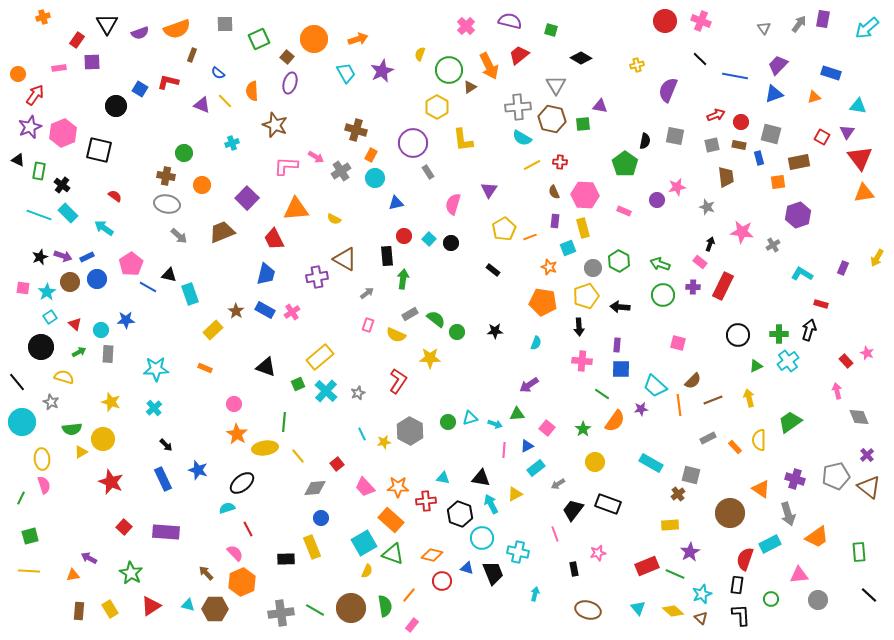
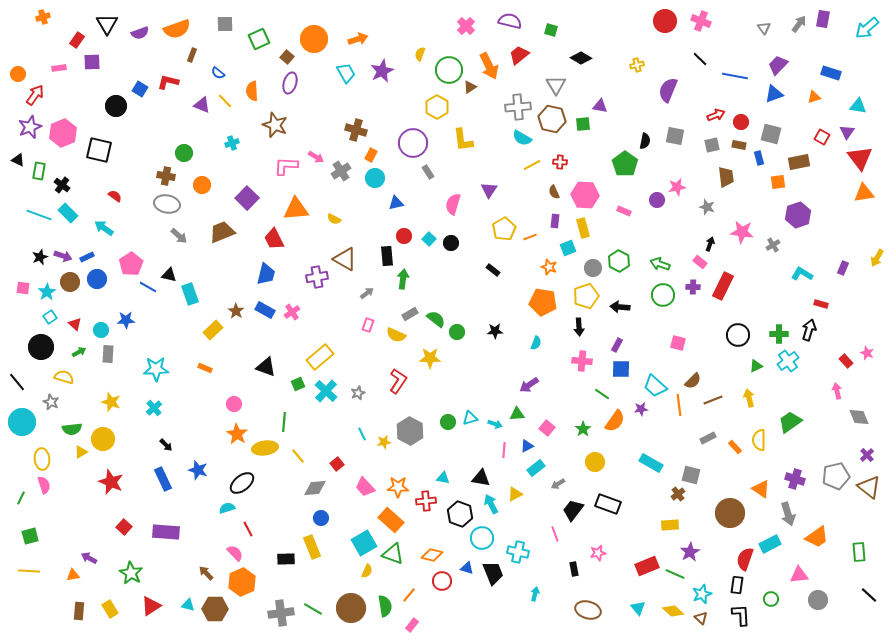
purple rectangle at (617, 345): rotated 24 degrees clockwise
green line at (315, 610): moved 2 px left, 1 px up
